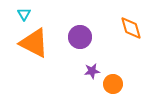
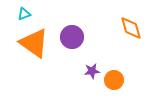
cyan triangle: rotated 40 degrees clockwise
purple circle: moved 8 px left
orange triangle: rotated 8 degrees clockwise
orange circle: moved 1 px right, 4 px up
